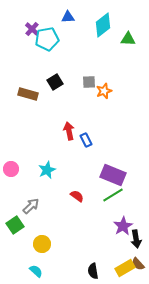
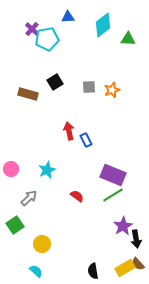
gray square: moved 5 px down
orange star: moved 8 px right, 1 px up
gray arrow: moved 2 px left, 8 px up
